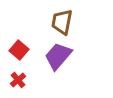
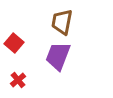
red square: moved 5 px left, 7 px up
purple trapezoid: rotated 20 degrees counterclockwise
